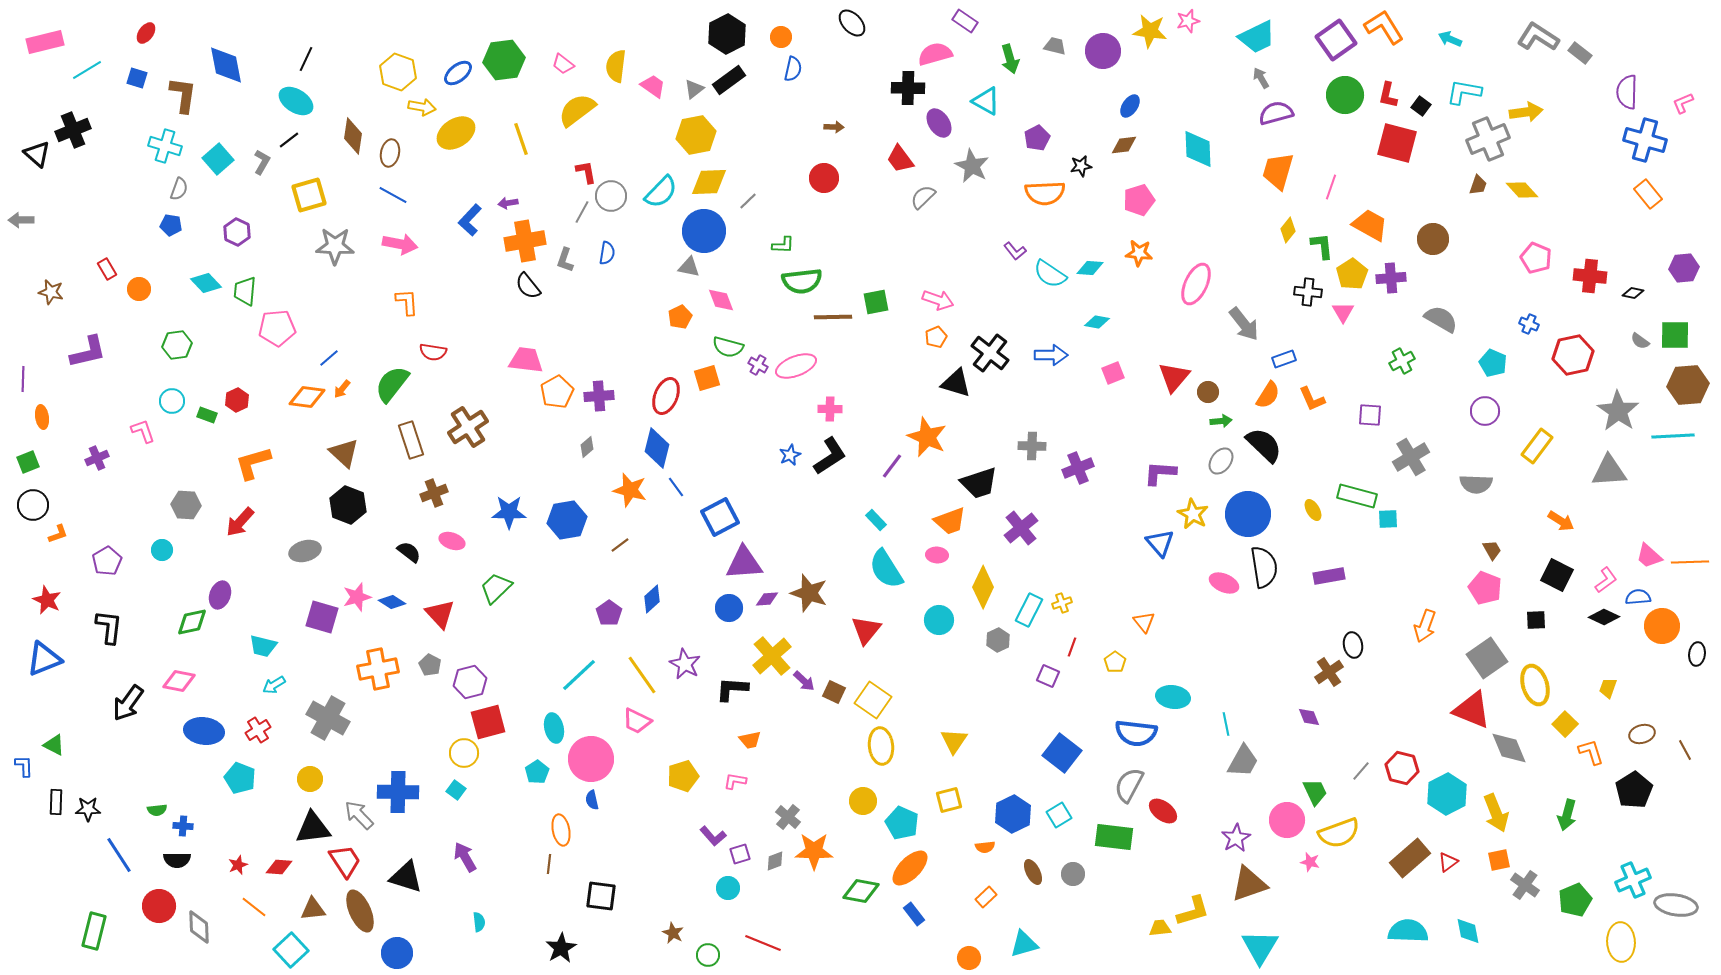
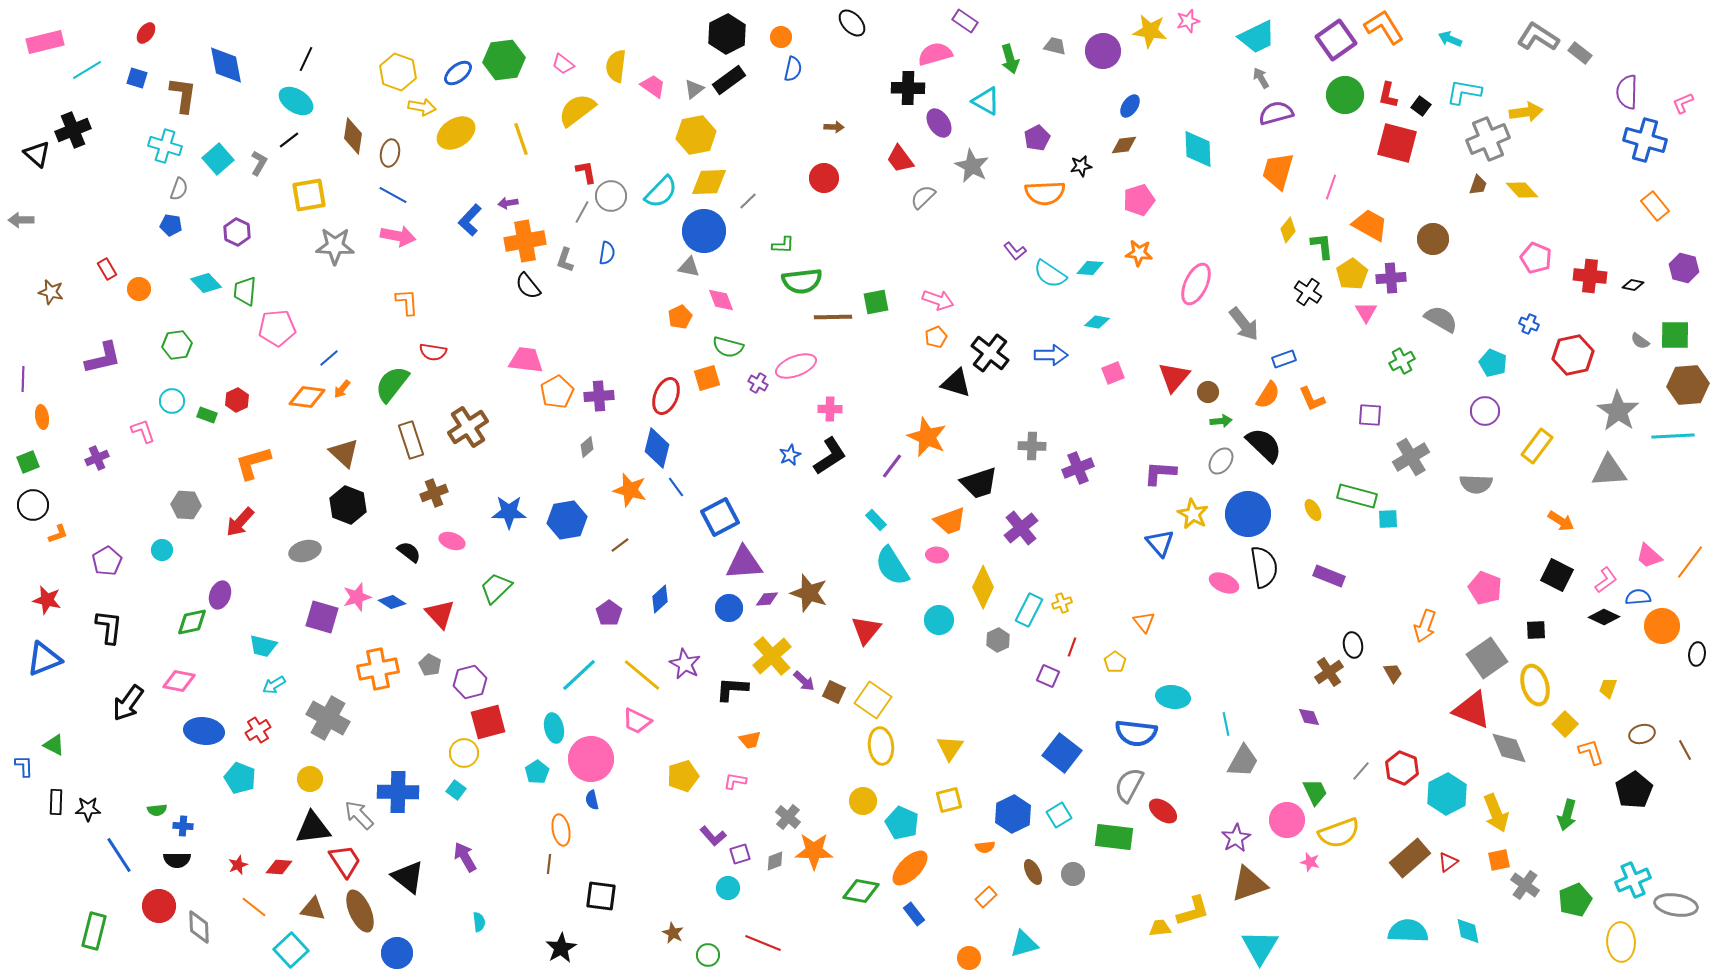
gray L-shape at (262, 162): moved 3 px left, 1 px down
orange rectangle at (1648, 194): moved 7 px right, 12 px down
yellow square at (309, 195): rotated 6 degrees clockwise
pink arrow at (400, 244): moved 2 px left, 8 px up
purple hexagon at (1684, 268): rotated 20 degrees clockwise
black cross at (1308, 292): rotated 28 degrees clockwise
black diamond at (1633, 293): moved 8 px up
pink triangle at (1343, 312): moved 23 px right
purple L-shape at (88, 352): moved 15 px right, 6 px down
purple cross at (758, 365): moved 18 px down
brown trapezoid at (1492, 550): moved 99 px left, 123 px down
orange line at (1690, 562): rotated 51 degrees counterclockwise
cyan semicircle at (886, 569): moved 6 px right, 3 px up
purple rectangle at (1329, 576): rotated 32 degrees clockwise
blue diamond at (652, 599): moved 8 px right
red star at (47, 600): rotated 12 degrees counterclockwise
black square at (1536, 620): moved 10 px down
yellow line at (642, 675): rotated 15 degrees counterclockwise
yellow triangle at (954, 741): moved 4 px left, 7 px down
red hexagon at (1402, 768): rotated 8 degrees clockwise
black triangle at (406, 877): moved 2 px right; rotated 21 degrees clockwise
brown triangle at (313, 909): rotated 16 degrees clockwise
